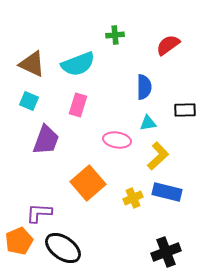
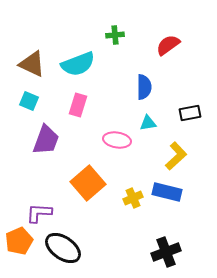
black rectangle: moved 5 px right, 3 px down; rotated 10 degrees counterclockwise
yellow L-shape: moved 18 px right
